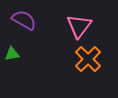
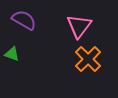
green triangle: rotated 28 degrees clockwise
